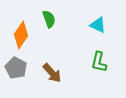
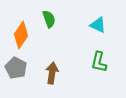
brown arrow: rotated 130 degrees counterclockwise
